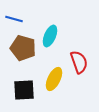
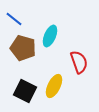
blue line: rotated 24 degrees clockwise
yellow ellipse: moved 7 px down
black square: moved 1 px right, 1 px down; rotated 30 degrees clockwise
